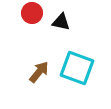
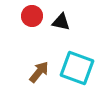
red circle: moved 3 px down
